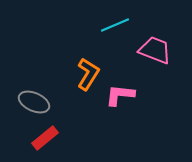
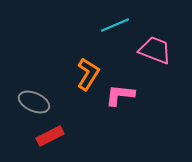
red rectangle: moved 5 px right, 2 px up; rotated 12 degrees clockwise
